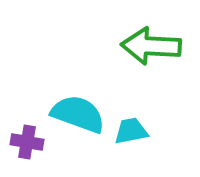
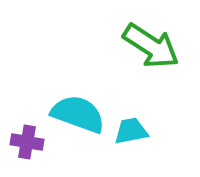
green arrow: rotated 150 degrees counterclockwise
